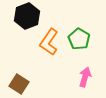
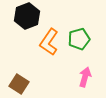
green pentagon: rotated 25 degrees clockwise
